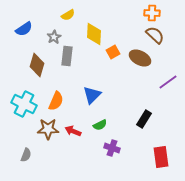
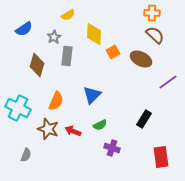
brown ellipse: moved 1 px right, 1 px down
cyan cross: moved 6 px left, 4 px down
brown star: rotated 20 degrees clockwise
